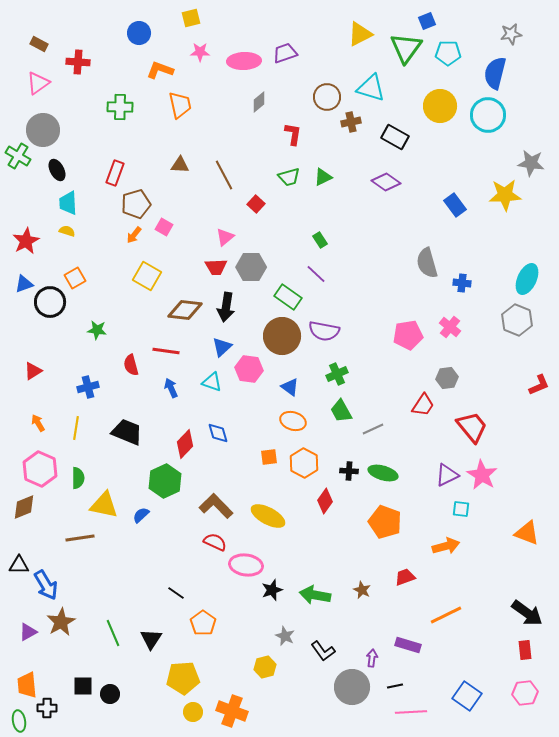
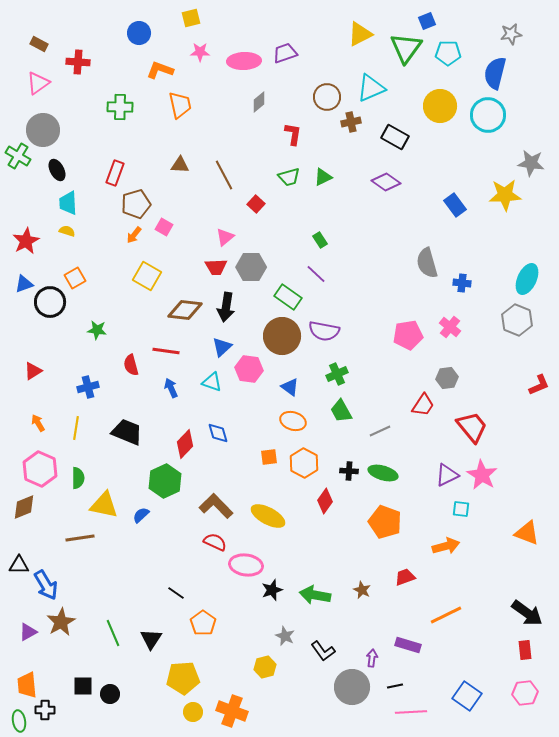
cyan triangle at (371, 88): rotated 40 degrees counterclockwise
gray line at (373, 429): moved 7 px right, 2 px down
black cross at (47, 708): moved 2 px left, 2 px down
